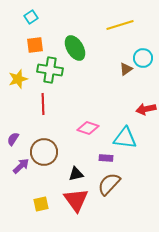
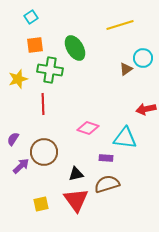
brown semicircle: moved 2 px left; rotated 30 degrees clockwise
